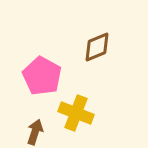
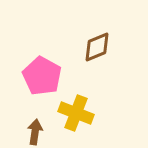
brown arrow: rotated 10 degrees counterclockwise
